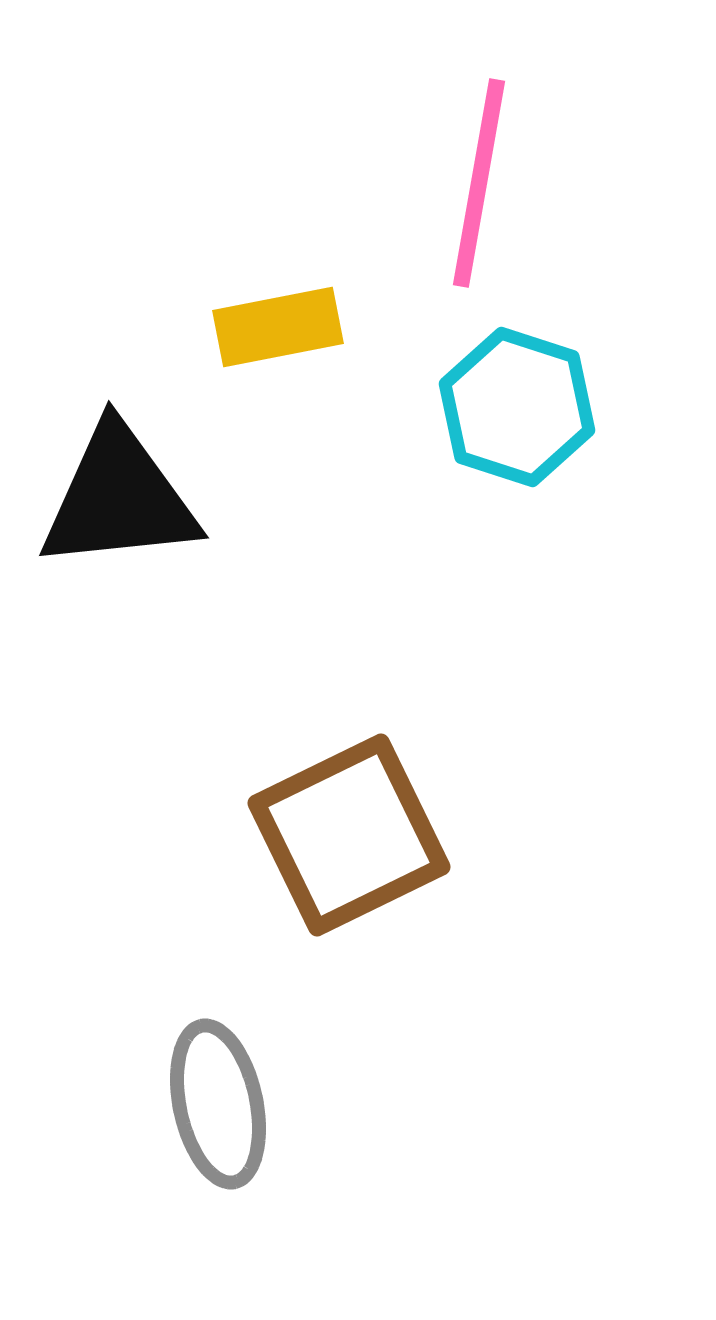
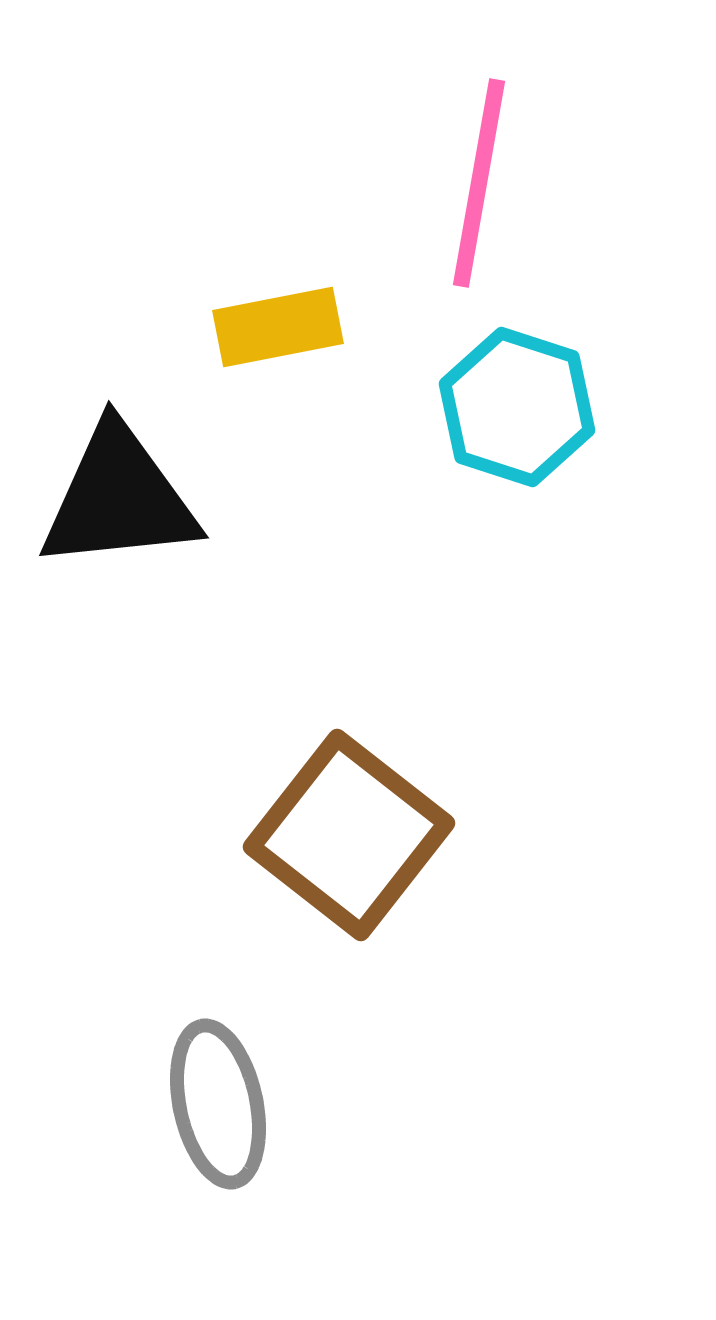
brown square: rotated 26 degrees counterclockwise
